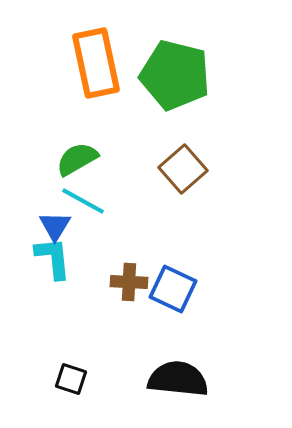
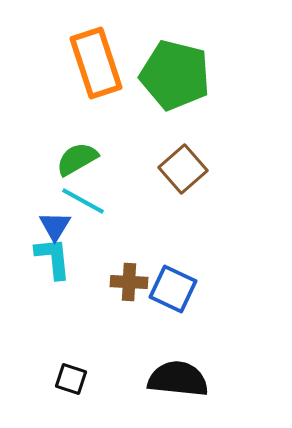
orange rectangle: rotated 6 degrees counterclockwise
